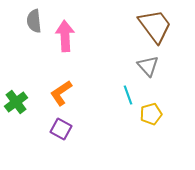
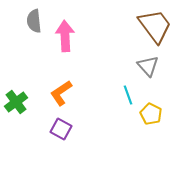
yellow pentagon: rotated 30 degrees counterclockwise
